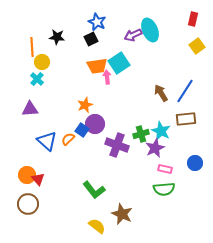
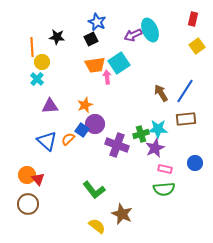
orange trapezoid: moved 2 px left, 1 px up
purple triangle: moved 20 px right, 3 px up
cyan star: moved 3 px left, 2 px up; rotated 24 degrees counterclockwise
